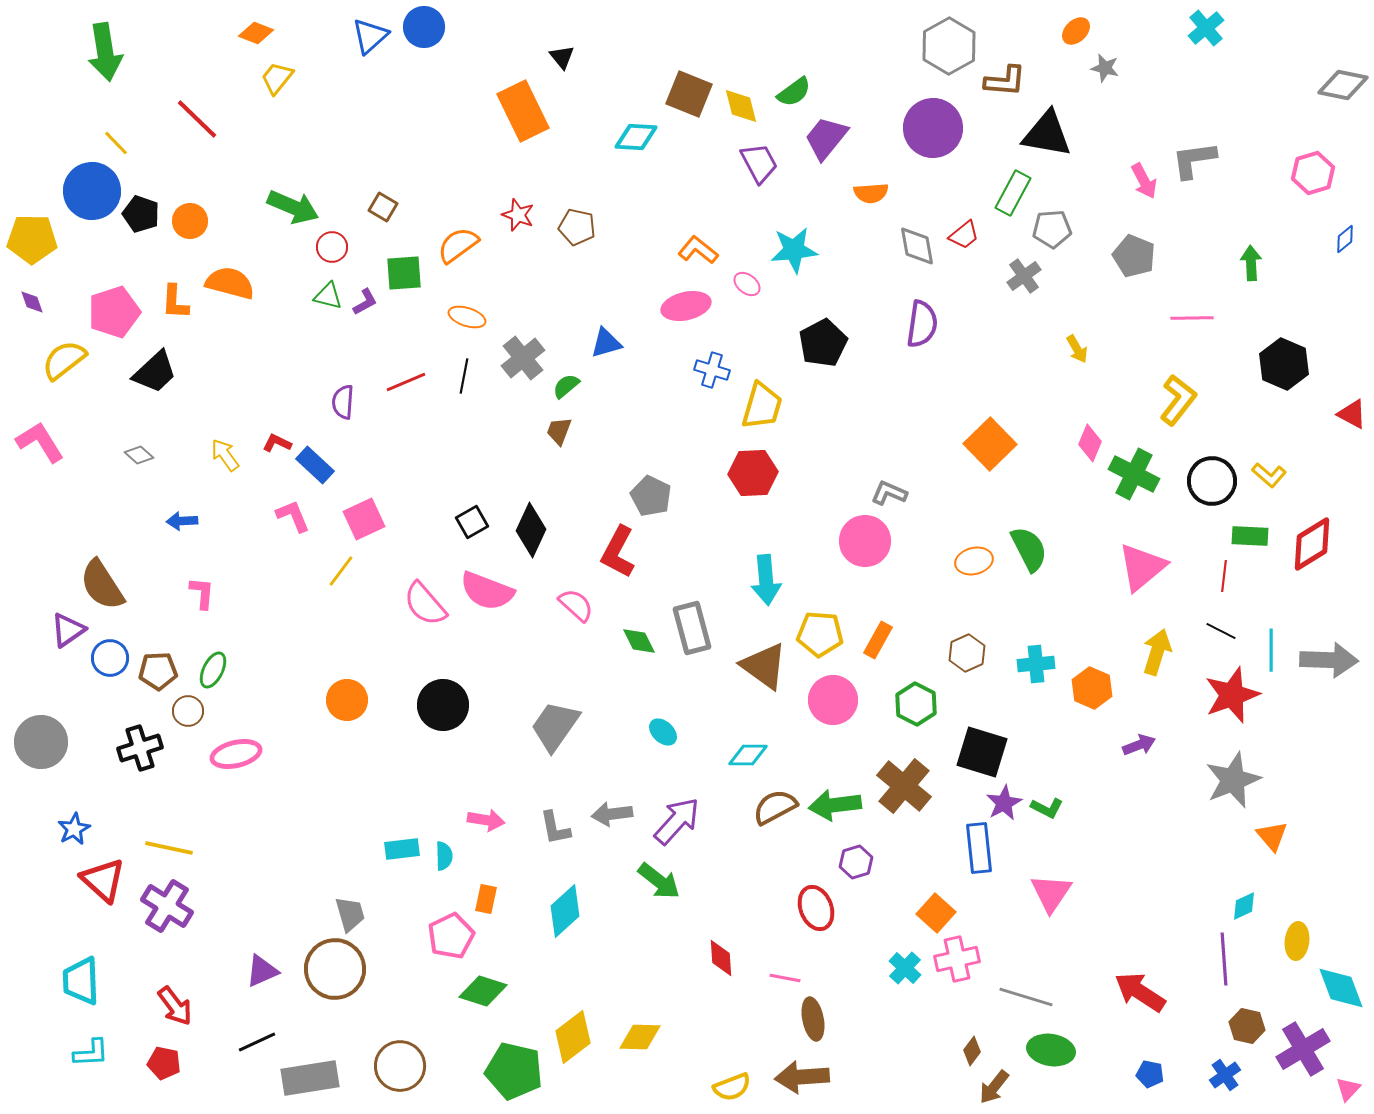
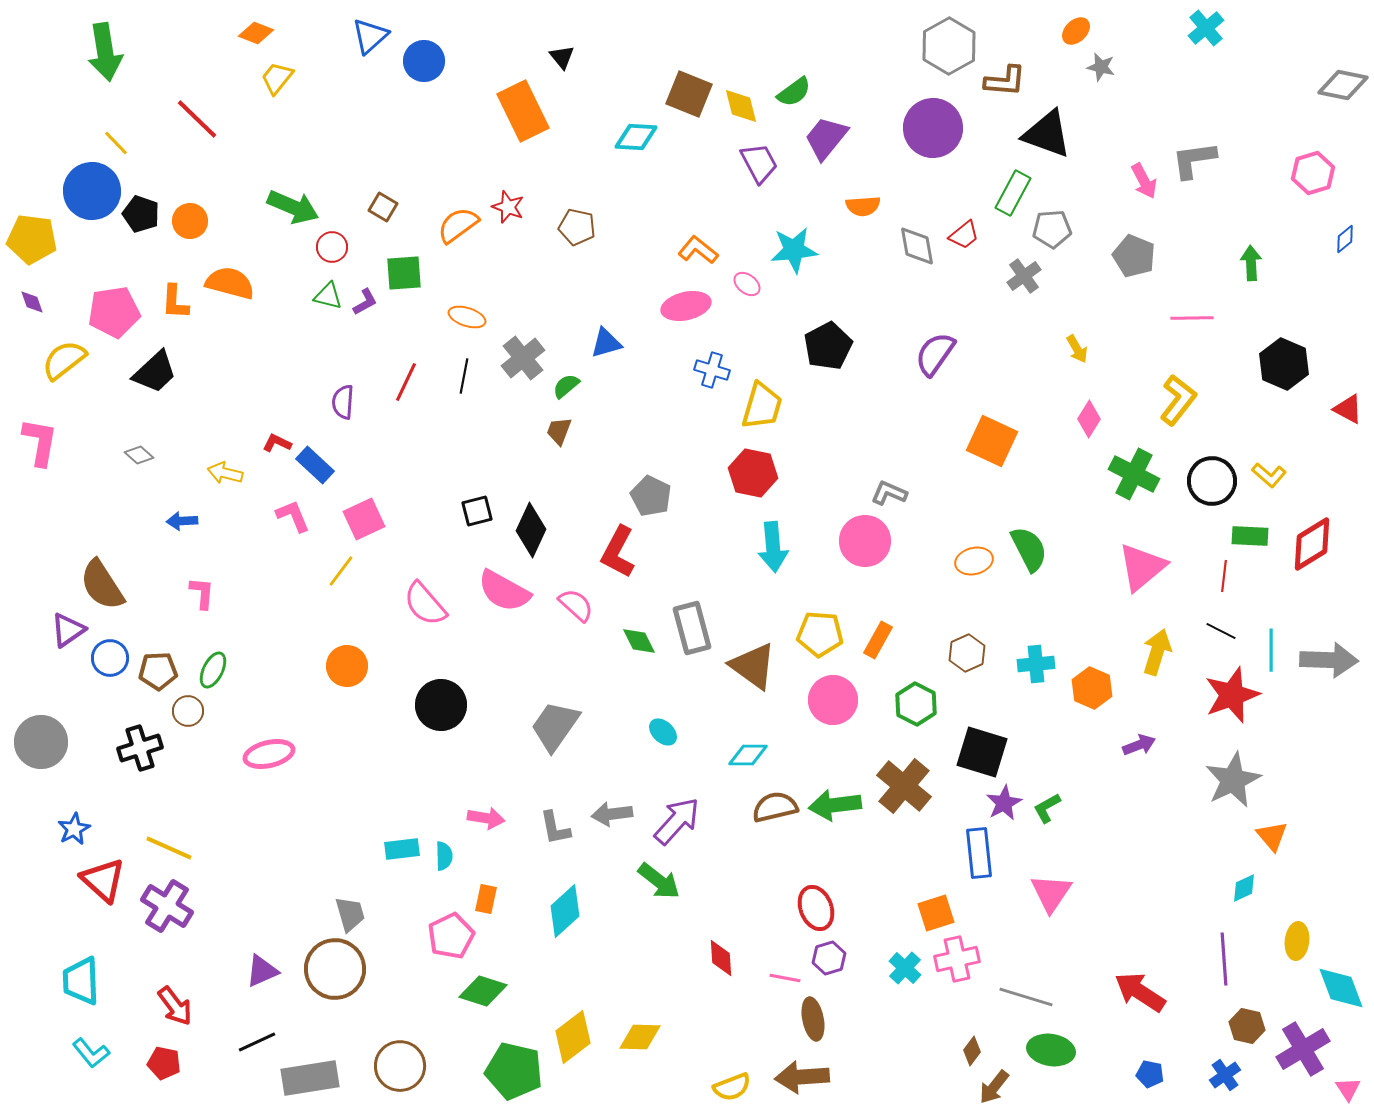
blue circle at (424, 27): moved 34 px down
gray star at (1105, 68): moved 4 px left, 1 px up
black triangle at (1047, 134): rotated 10 degrees clockwise
orange semicircle at (871, 193): moved 8 px left, 13 px down
red star at (518, 215): moved 10 px left, 8 px up
yellow pentagon at (32, 239): rotated 6 degrees clockwise
orange semicircle at (458, 245): moved 20 px up
pink pentagon at (114, 312): rotated 9 degrees clockwise
purple semicircle at (922, 324): moved 13 px right, 30 px down; rotated 153 degrees counterclockwise
black pentagon at (823, 343): moved 5 px right, 3 px down
red line at (406, 382): rotated 42 degrees counterclockwise
red triangle at (1352, 414): moved 4 px left, 5 px up
pink L-shape at (40, 442): rotated 42 degrees clockwise
pink diamond at (1090, 443): moved 1 px left, 24 px up; rotated 9 degrees clockwise
orange square at (990, 444): moved 2 px right, 3 px up; rotated 21 degrees counterclockwise
yellow arrow at (225, 455): moved 18 px down; rotated 40 degrees counterclockwise
red hexagon at (753, 473): rotated 15 degrees clockwise
black square at (472, 522): moved 5 px right, 11 px up; rotated 16 degrees clockwise
cyan arrow at (766, 580): moved 7 px right, 33 px up
pink semicircle at (487, 591): moved 17 px right; rotated 8 degrees clockwise
brown triangle at (764, 666): moved 11 px left
orange circle at (347, 700): moved 34 px up
black circle at (443, 705): moved 2 px left
pink ellipse at (236, 754): moved 33 px right
gray star at (1233, 780): rotated 4 degrees counterclockwise
brown semicircle at (775, 807): rotated 15 degrees clockwise
green L-shape at (1047, 808): rotated 124 degrees clockwise
pink arrow at (486, 820): moved 2 px up
yellow line at (169, 848): rotated 12 degrees clockwise
blue rectangle at (979, 848): moved 5 px down
purple hexagon at (856, 862): moved 27 px left, 96 px down
cyan diamond at (1244, 906): moved 18 px up
orange square at (936, 913): rotated 30 degrees clockwise
cyan L-shape at (91, 1053): rotated 54 degrees clockwise
pink triangle at (1348, 1089): rotated 16 degrees counterclockwise
